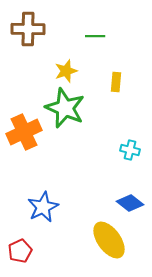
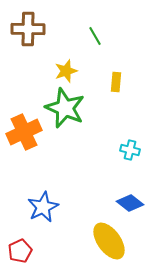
green line: rotated 60 degrees clockwise
yellow ellipse: moved 1 px down
